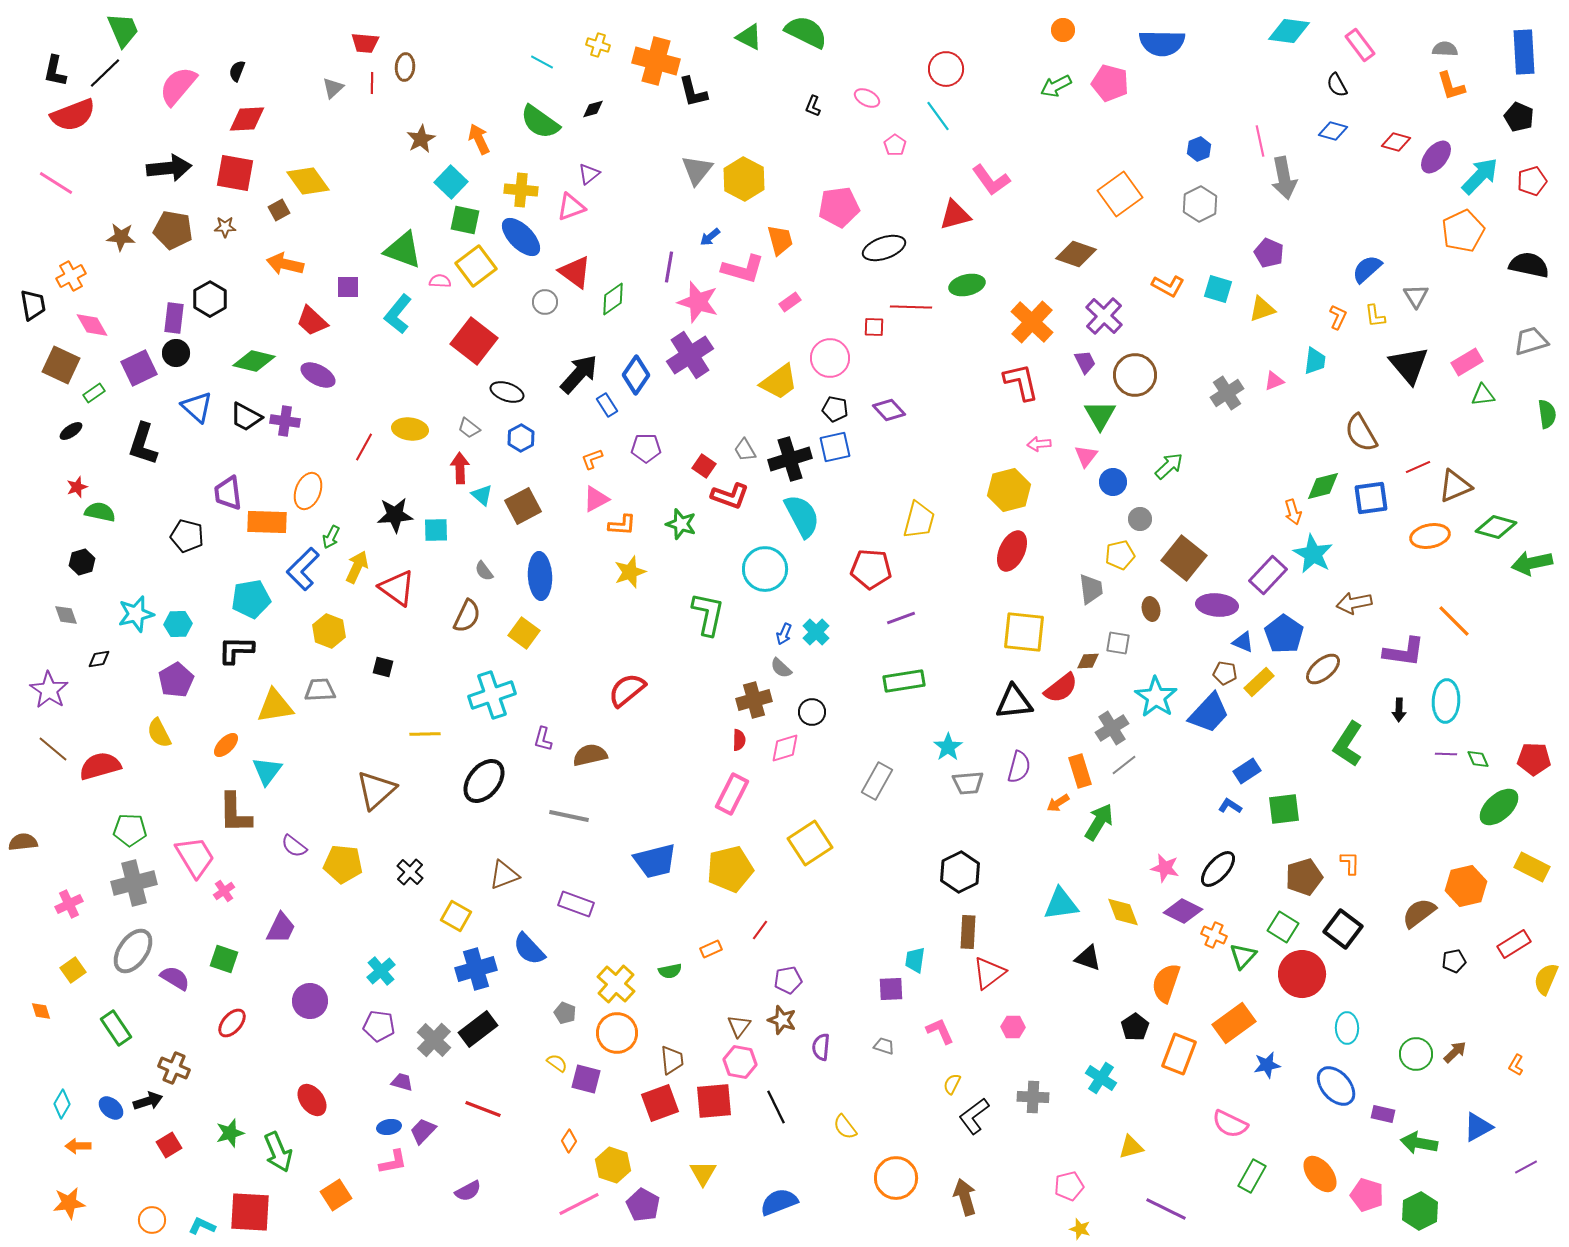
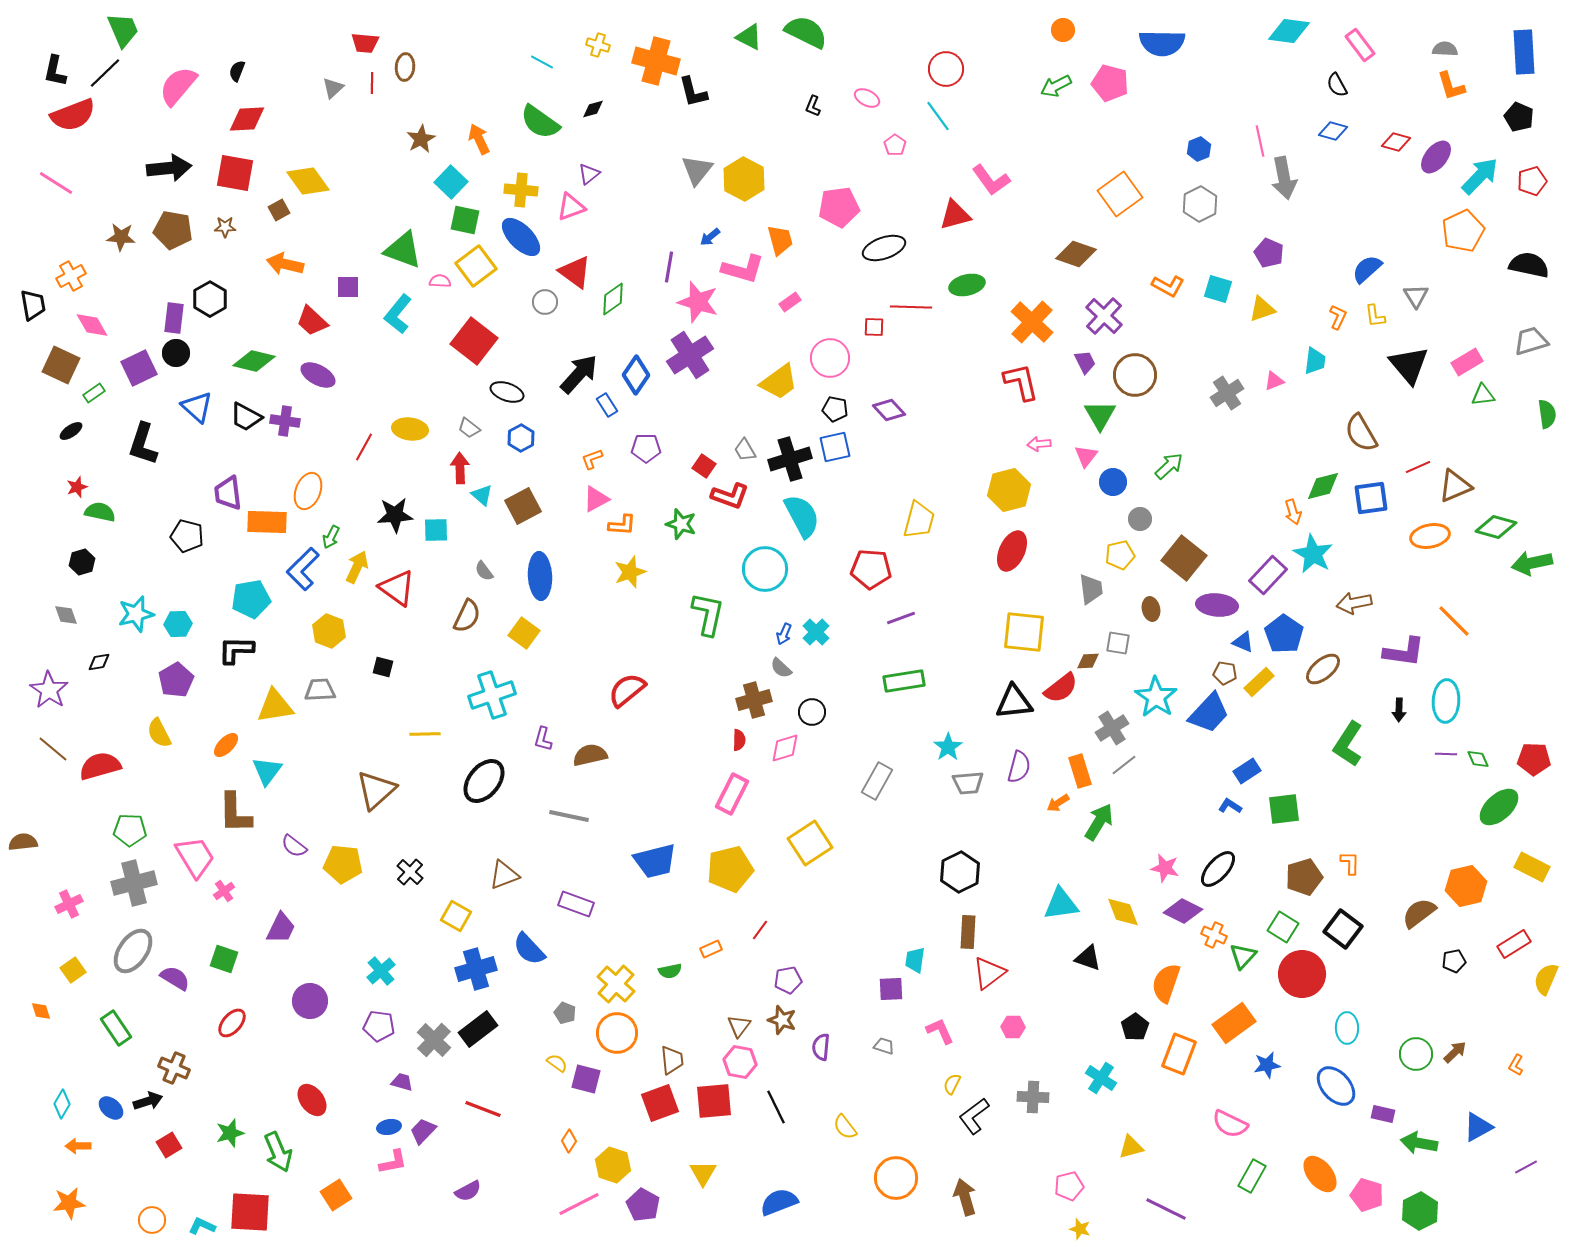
black diamond at (99, 659): moved 3 px down
